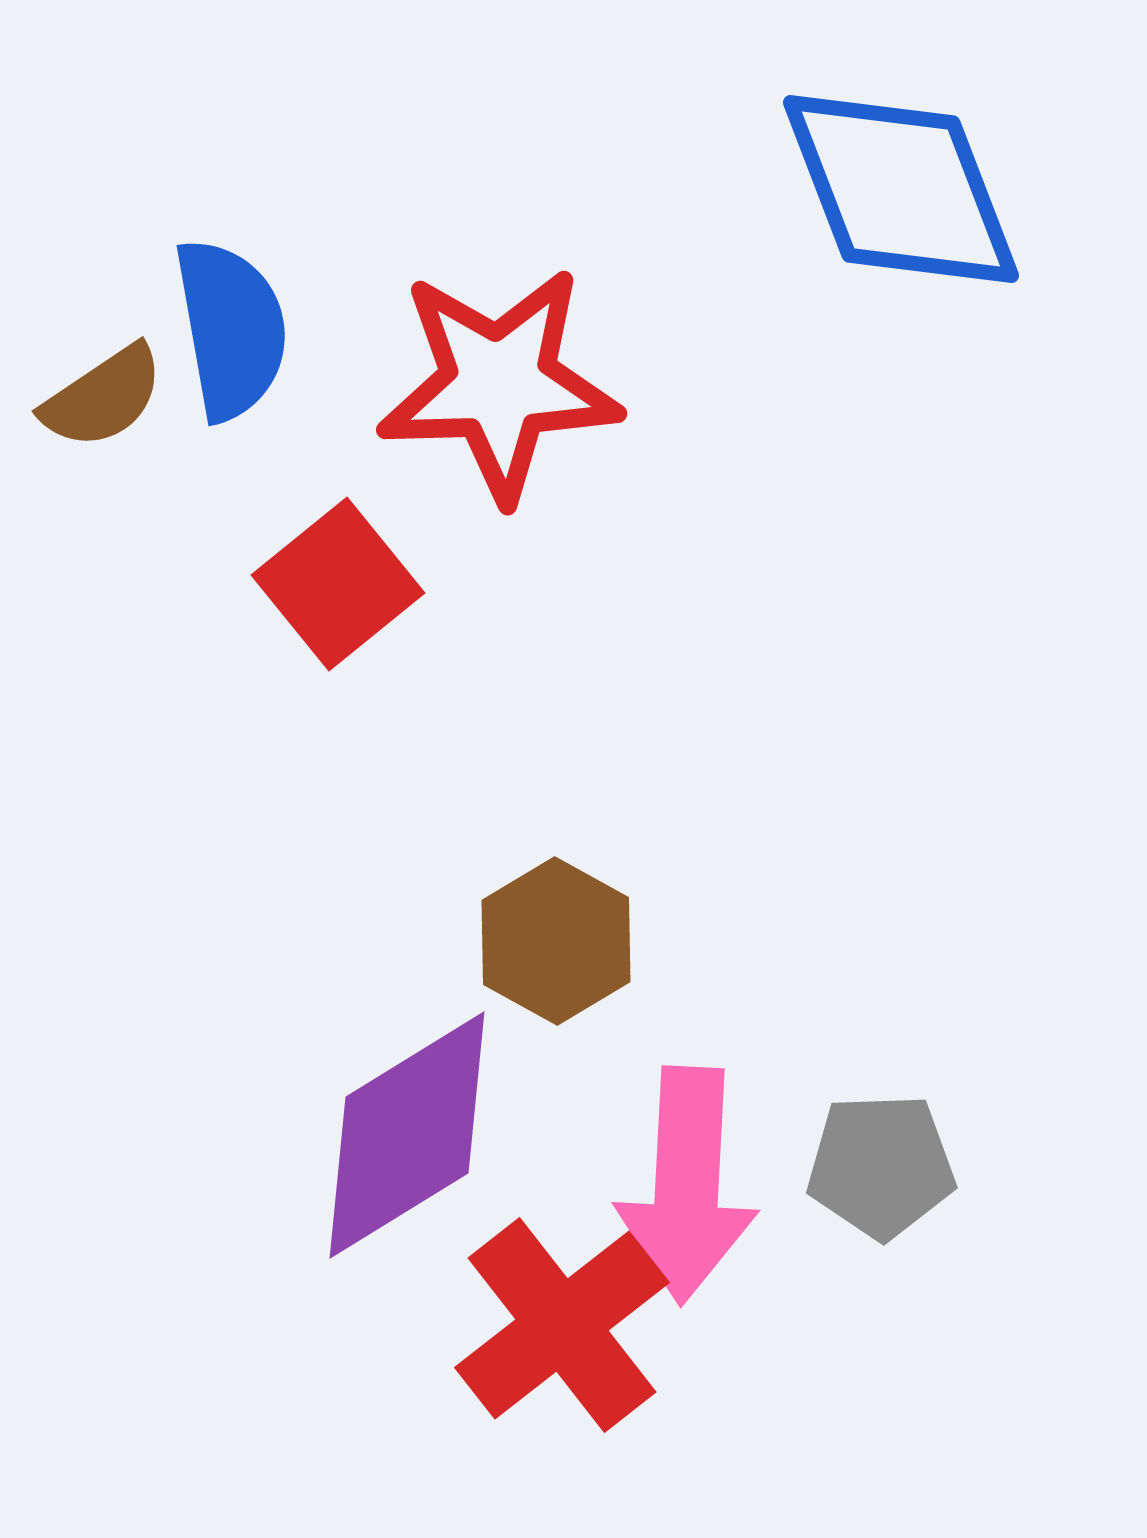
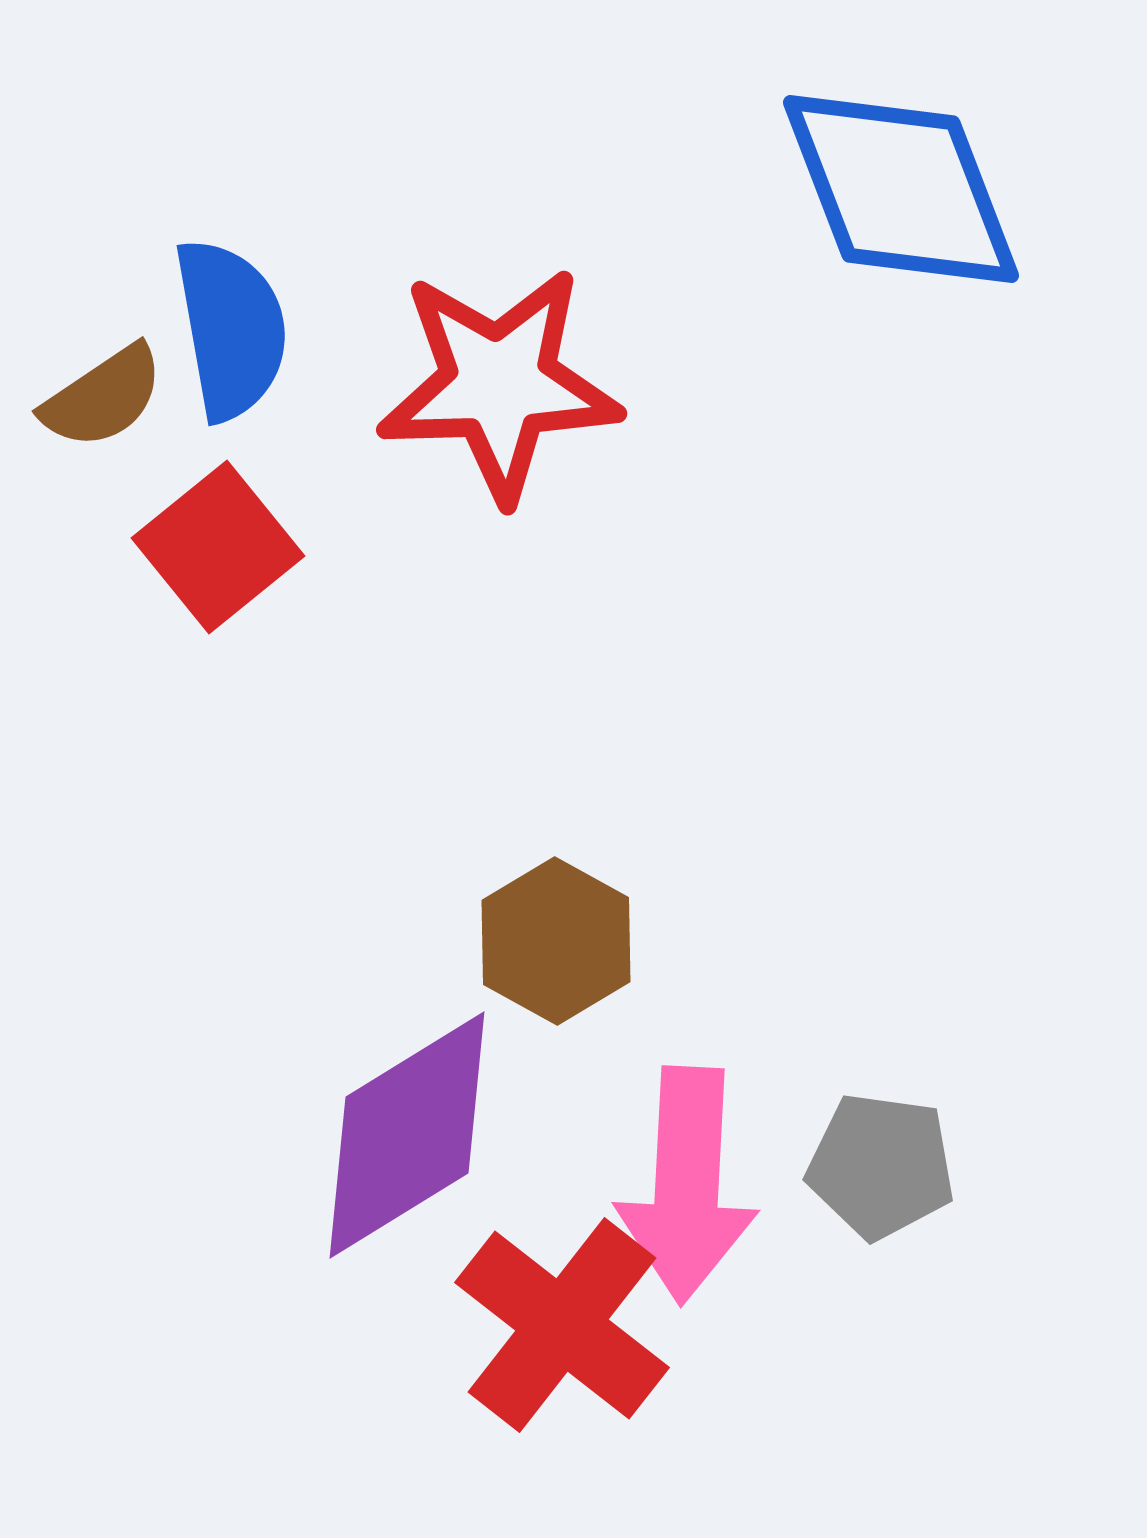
red square: moved 120 px left, 37 px up
gray pentagon: rotated 10 degrees clockwise
red cross: rotated 14 degrees counterclockwise
